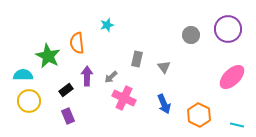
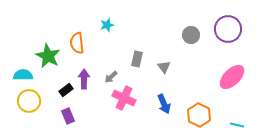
purple arrow: moved 3 px left, 3 px down
